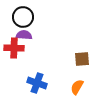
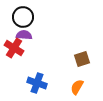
red cross: rotated 30 degrees clockwise
brown square: rotated 14 degrees counterclockwise
